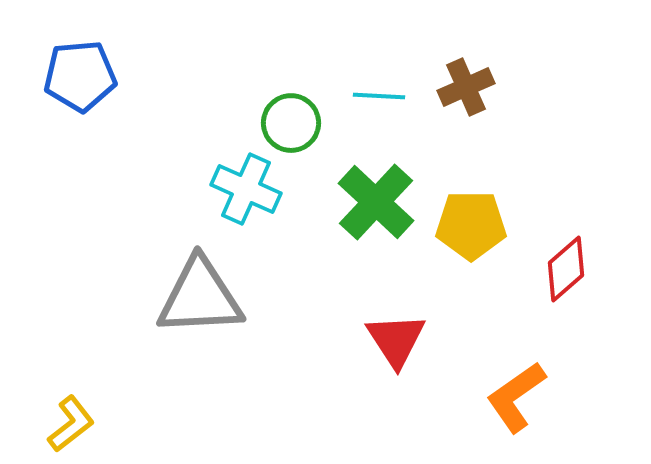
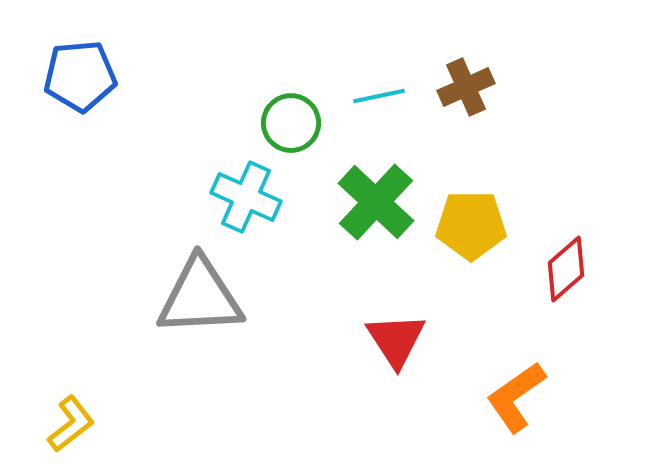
cyan line: rotated 15 degrees counterclockwise
cyan cross: moved 8 px down
